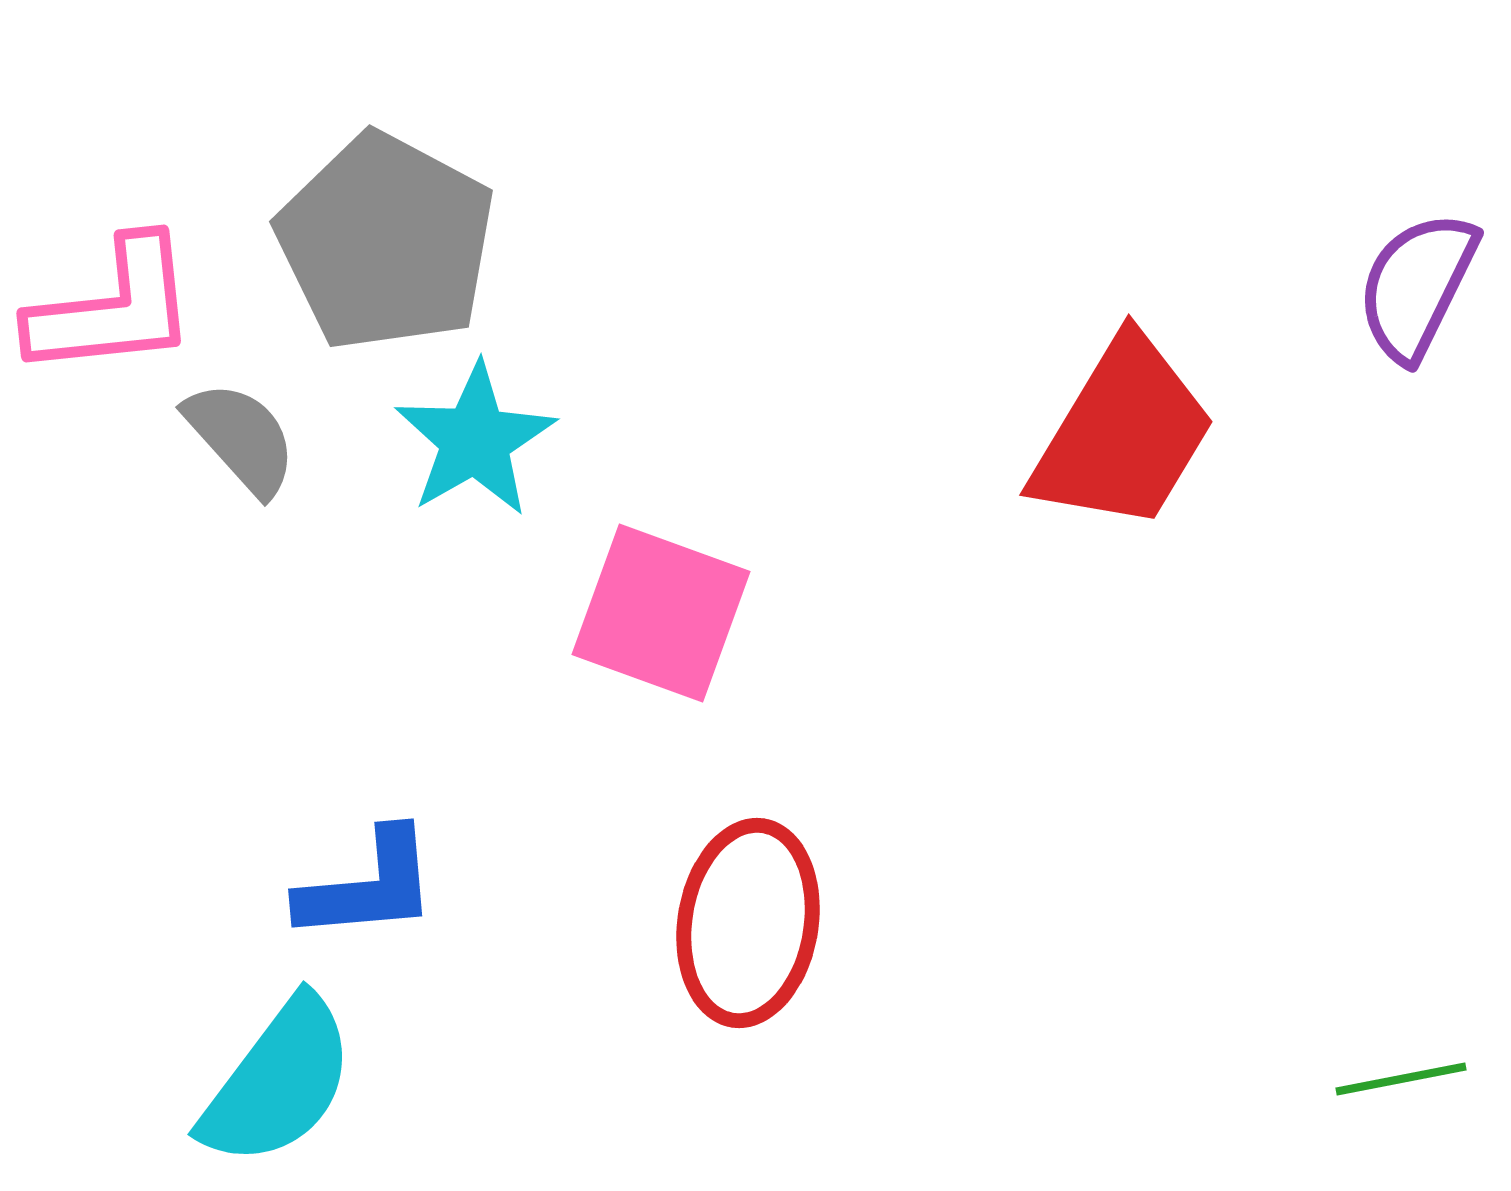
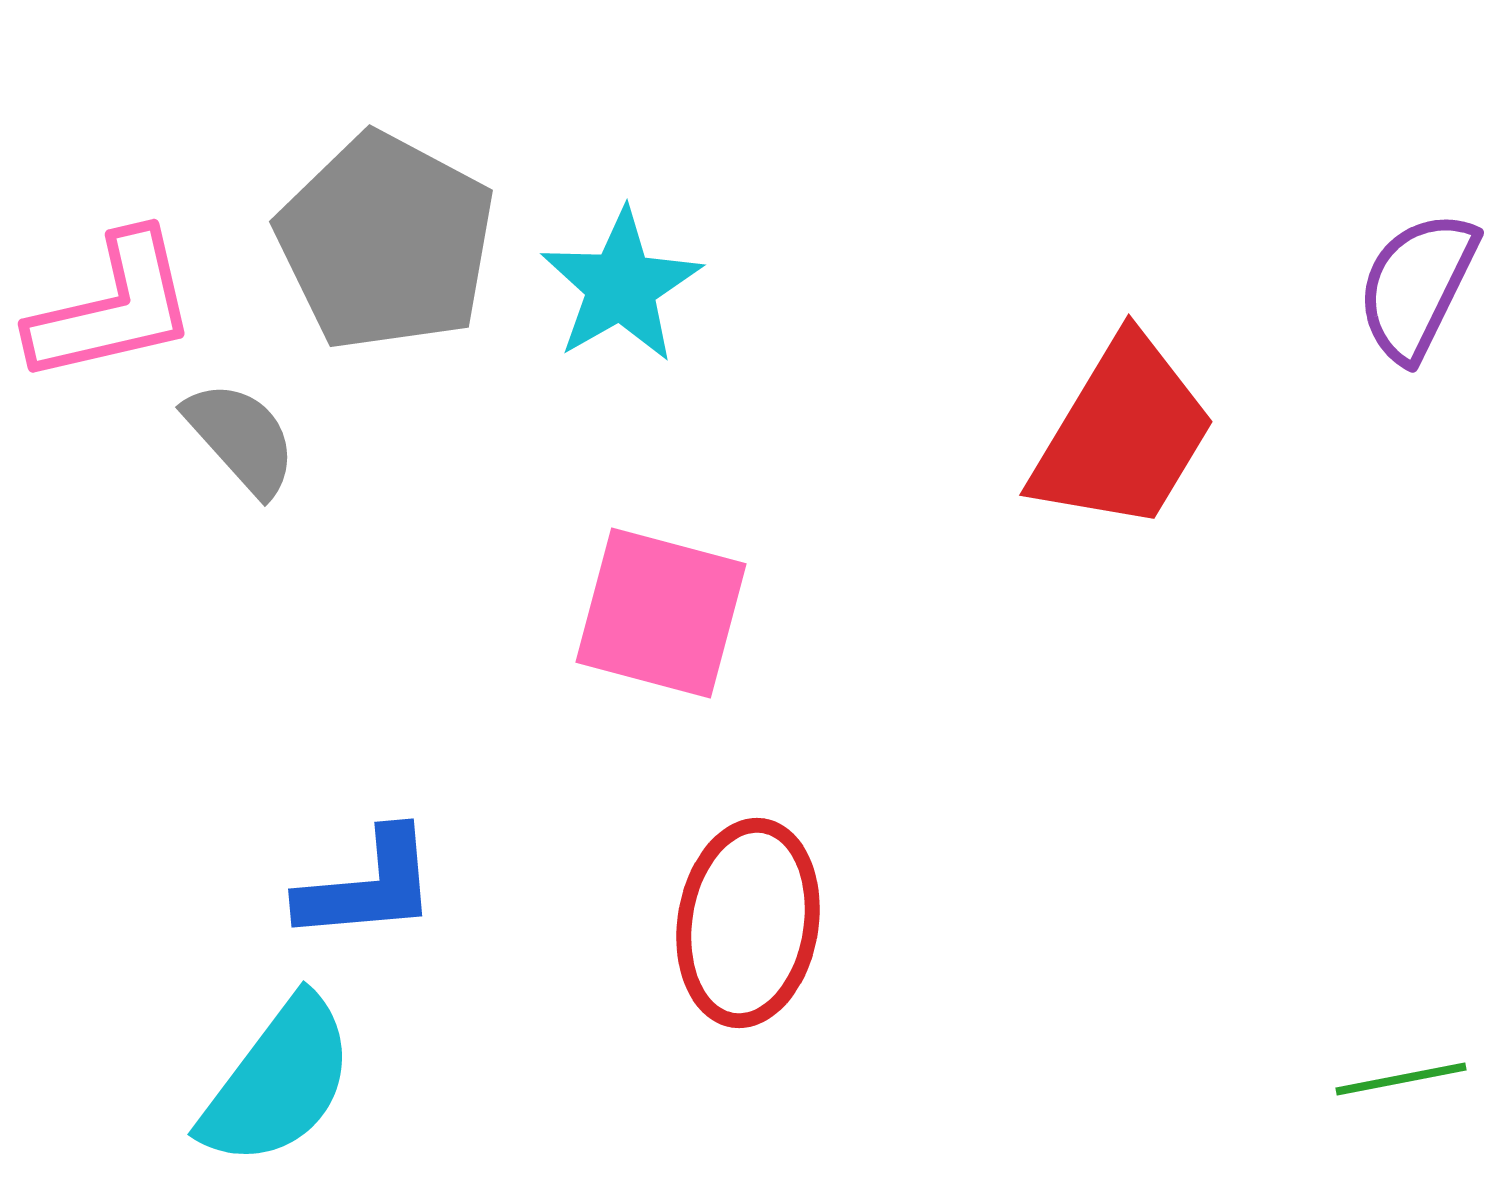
pink L-shape: rotated 7 degrees counterclockwise
cyan star: moved 146 px right, 154 px up
pink square: rotated 5 degrees counterclockwise
